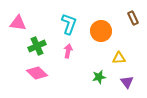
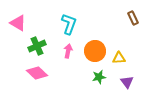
pink triangle: rotated 24 degrees clockwise
orange circle: moved 6 px left, 20 px down
